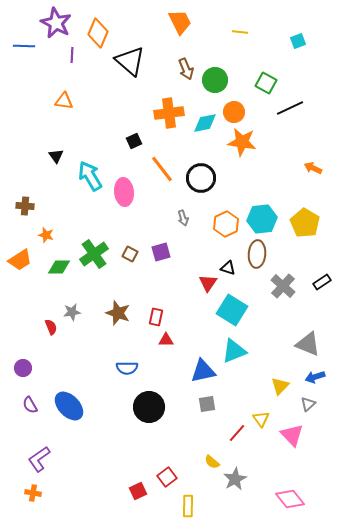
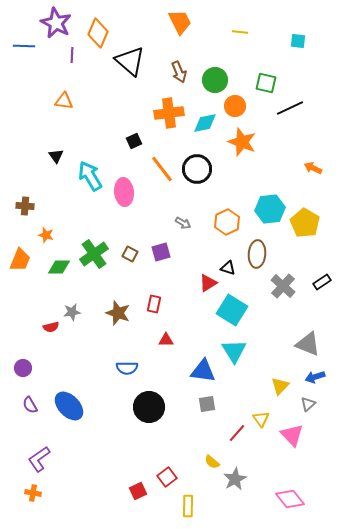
cyan square at (298, 41): rotated 28 degrees clockwise
brown arrow at (186, 69): moved 7 px left, 3 px down
green square at (266, 83): rotated 15 degrees counterclockwise
orange circle at (234, 112): moved 1 px right, 6 px up
orange star at (242, 142): rotated 12 degrees clockwise
black circle at (201, 178): moved 4 px left, 9 px up
gray arrow at (183, 218): moved 5 px down; rotated 42 degrees counterclockwise
cyan hexagon at (262, 219): moved 8 px right, 10 px up
orange hexagon at (226, 224): moved 1 px right, 2 px up
orange trapezoid at (20, 260): rotated 35 degrees counterclockwise
red triangle at (208, 283): rotated 24 degrees clockwise
red rectangle at (156, 317): moved 2 px left, 13 px up
red semicircle at (51, 327): rotated 98 degrees clockwise
cyan triangle at (234, 351): rotated 40 degrees counterclockwise
blue triangle at (203, 371): rotated 20 degrees clockwise
